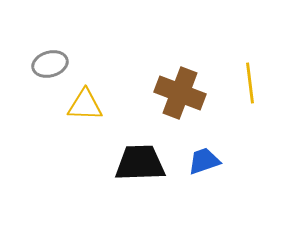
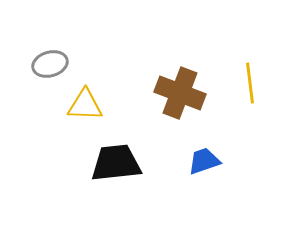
black trapezoid: moved 24 px left; rotated 4 degrees counterclockwise
